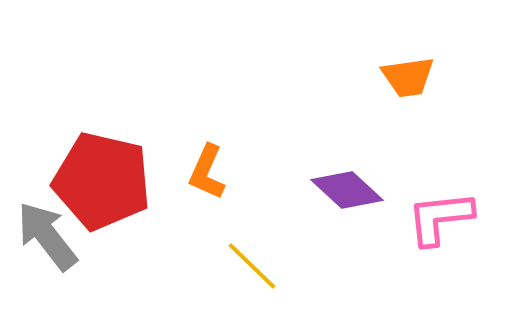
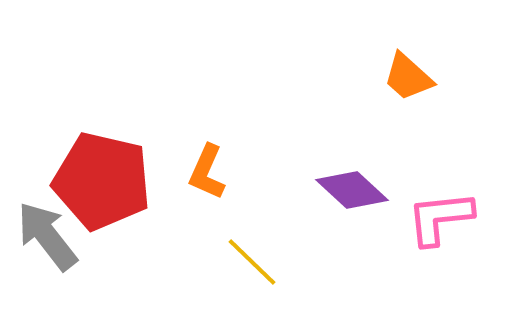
orange trapezoid: rotated 50 degrees clockwise
purple diamond: moved 5 px right
yellow line: moved 4 px up
